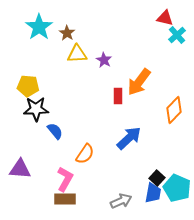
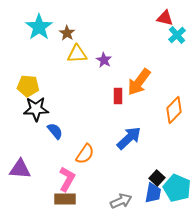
pink L-shape: moved 2 px right
